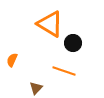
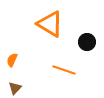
black circle: moved 14 px right, 1 px up
orange line: moved 1 px up
brown triangle: moved 21 px left
